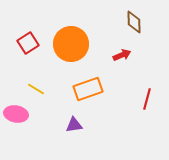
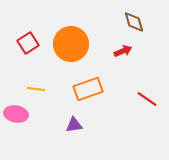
brown diamond: rotated 15 degrees counterclockwise
red arrow: moved 1 px right, 4 px up
yellow line: rotated 24 degrees counterclockwise
red line: rotated 70 degrees counterclockwise
